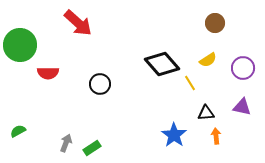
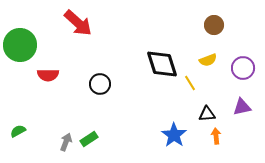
brown circle: moved 1 px left, 2 px down
yellow semicircle: rotated 12 degrees clockwise
black diamond: rotated 24 degrees clockwise
red semicircle: moved 2 px down
purple triangle: rotated 24 degrees counterclockwise
black triangle: moved 1 px right, 1 px down
gray arrow: moved 1 px up
green rectangle: moved 3 px left, 9 px up
